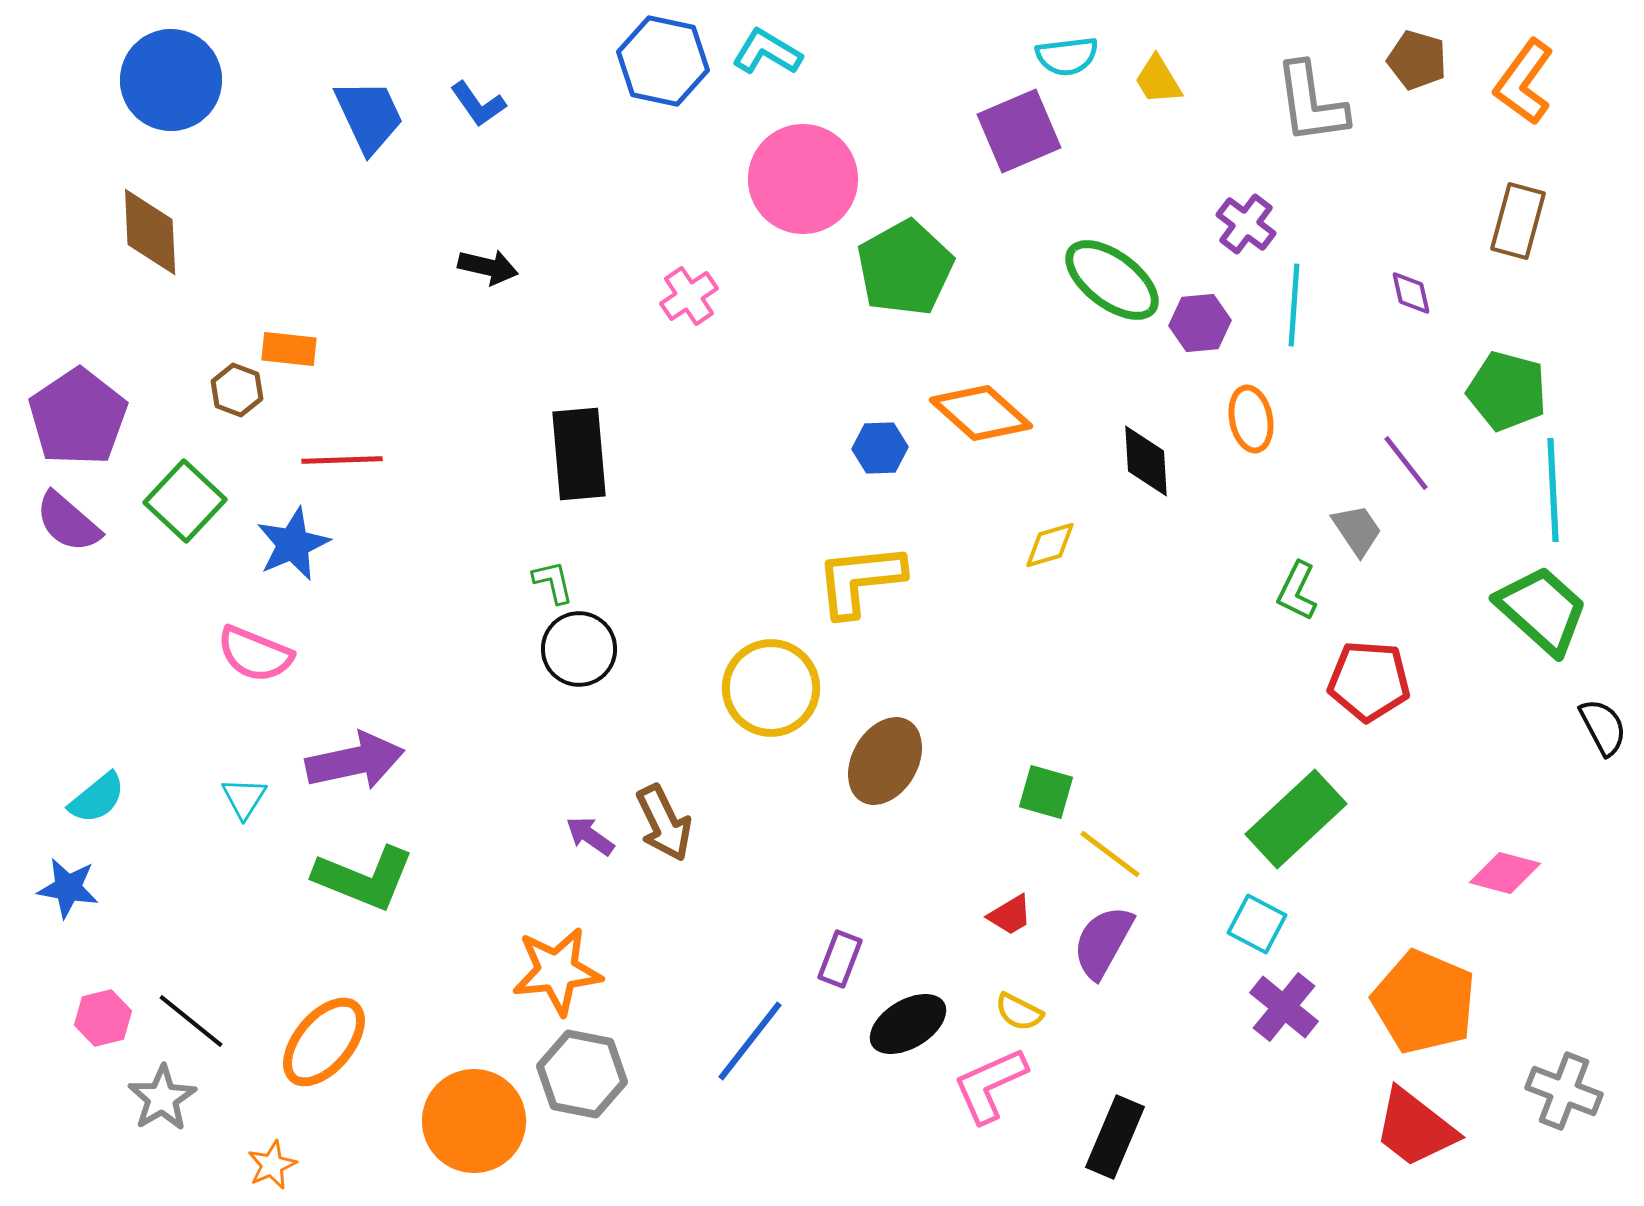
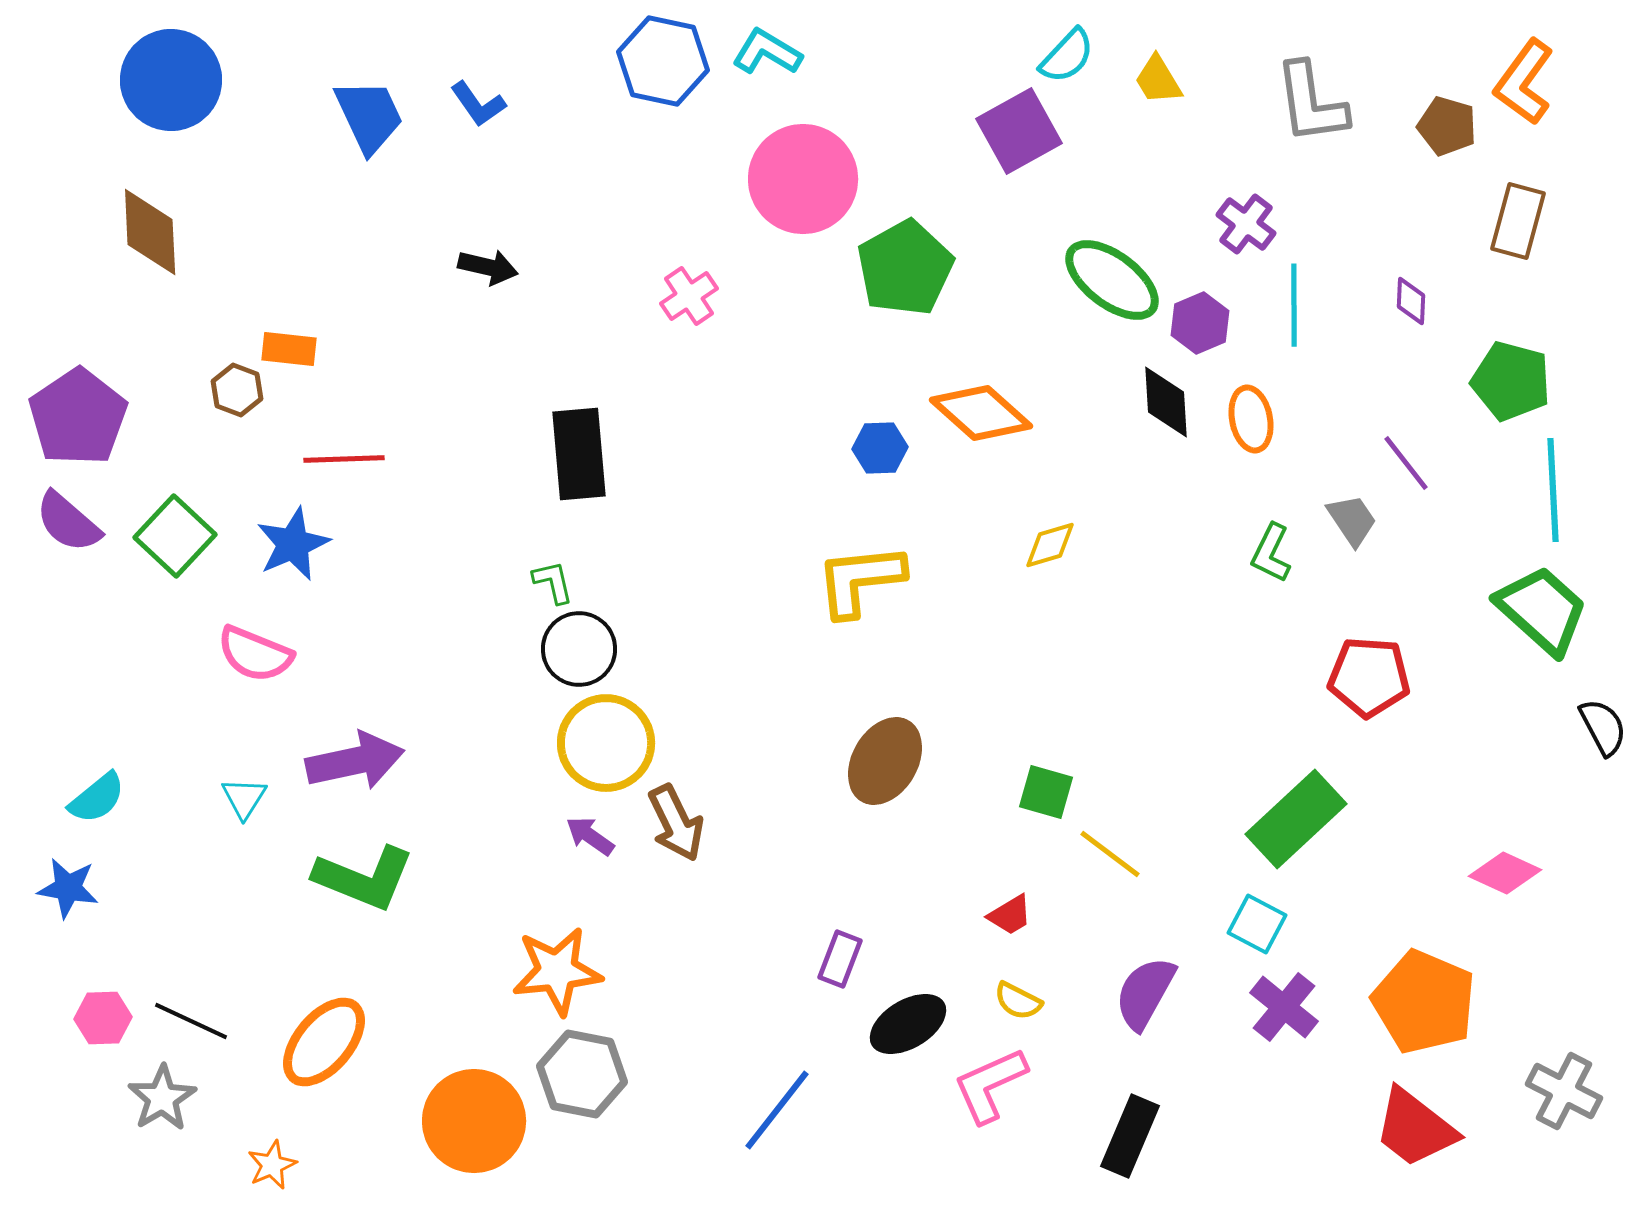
cyan semicircle at (1067, 56): rotated 40 degrees counterclockwise
brown pentagon at (1417, 60): moved 30 px right, 66 px down
purple square at (1019, 131): rotated 6 degrees counterclockwise
purple diamond at (1411, 293): moved 8 px down; rotated 15 degrees clockwise
cyan line at (1294, 305): rotated 4 degrees counterclockwise
purple hexagon at (1200, 323): rotated 18 degrees counterclockwise
green pentagon at (1507, 391): moved 4 px right, 10 px up
red line at (342, 460): moved 2 px right, 1 px up
black diamond at (1146, 461): moved 20 px right, 59 px up
green square at (185, 501): moved 10 px left, 35 px down
gray trapezoid at (1357, 530): moved 5 px left, 10 px up
green L-shape at (1297, 591): moved 26 px left, 38 px up
red pentagon at (1369, 681): moved 4 px up
yellow circle at (771, 688): moved 165 px left, 55 px down
brown arrow at (664, 823): moved 12 px right
pink diamond at (1505, 873): rotated 10 degrees clockwise
purple semicircle at (1103, 942): moved 42 px right, 51 px down
yellow semicircle at (1019, 1012): moved 1 px left, 11 px up
pink hexagon at (103, 1018): rotated 12 degrees clockwise
black line at (191, 1021): rotated 14 degrees counterclockwise
blue line at (750, 1041): moved 27 px right, 69 px down
gray cross at (1564, 1091): rotated 6 degrees clockwise
black rectangle at (1115, 1137): moved 15 px right, 1 px up
